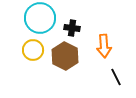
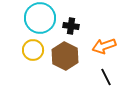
black cross: moved 1 px left, 2 px up
orange arrow: rotated 75 degrees clockwise
black line: moved 10 px left
